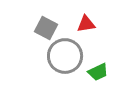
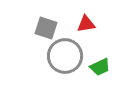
gray square: rotated 10 degrees counterclockwise
green trapezoid: moved 2 px right, 5 px up
